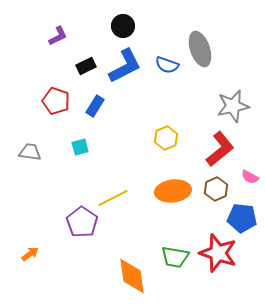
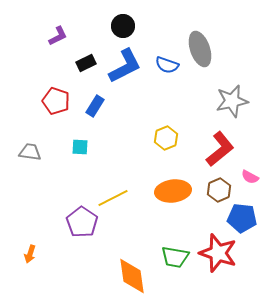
black rectangle: moved 3 px up
gray star: moved 1 px left, 5 px up
cyan square: rotated 18 degrees clockwise
brown hexagon: moved 3 px right, 1 px down
orange arrow: rotated 144 degrees clockwise
